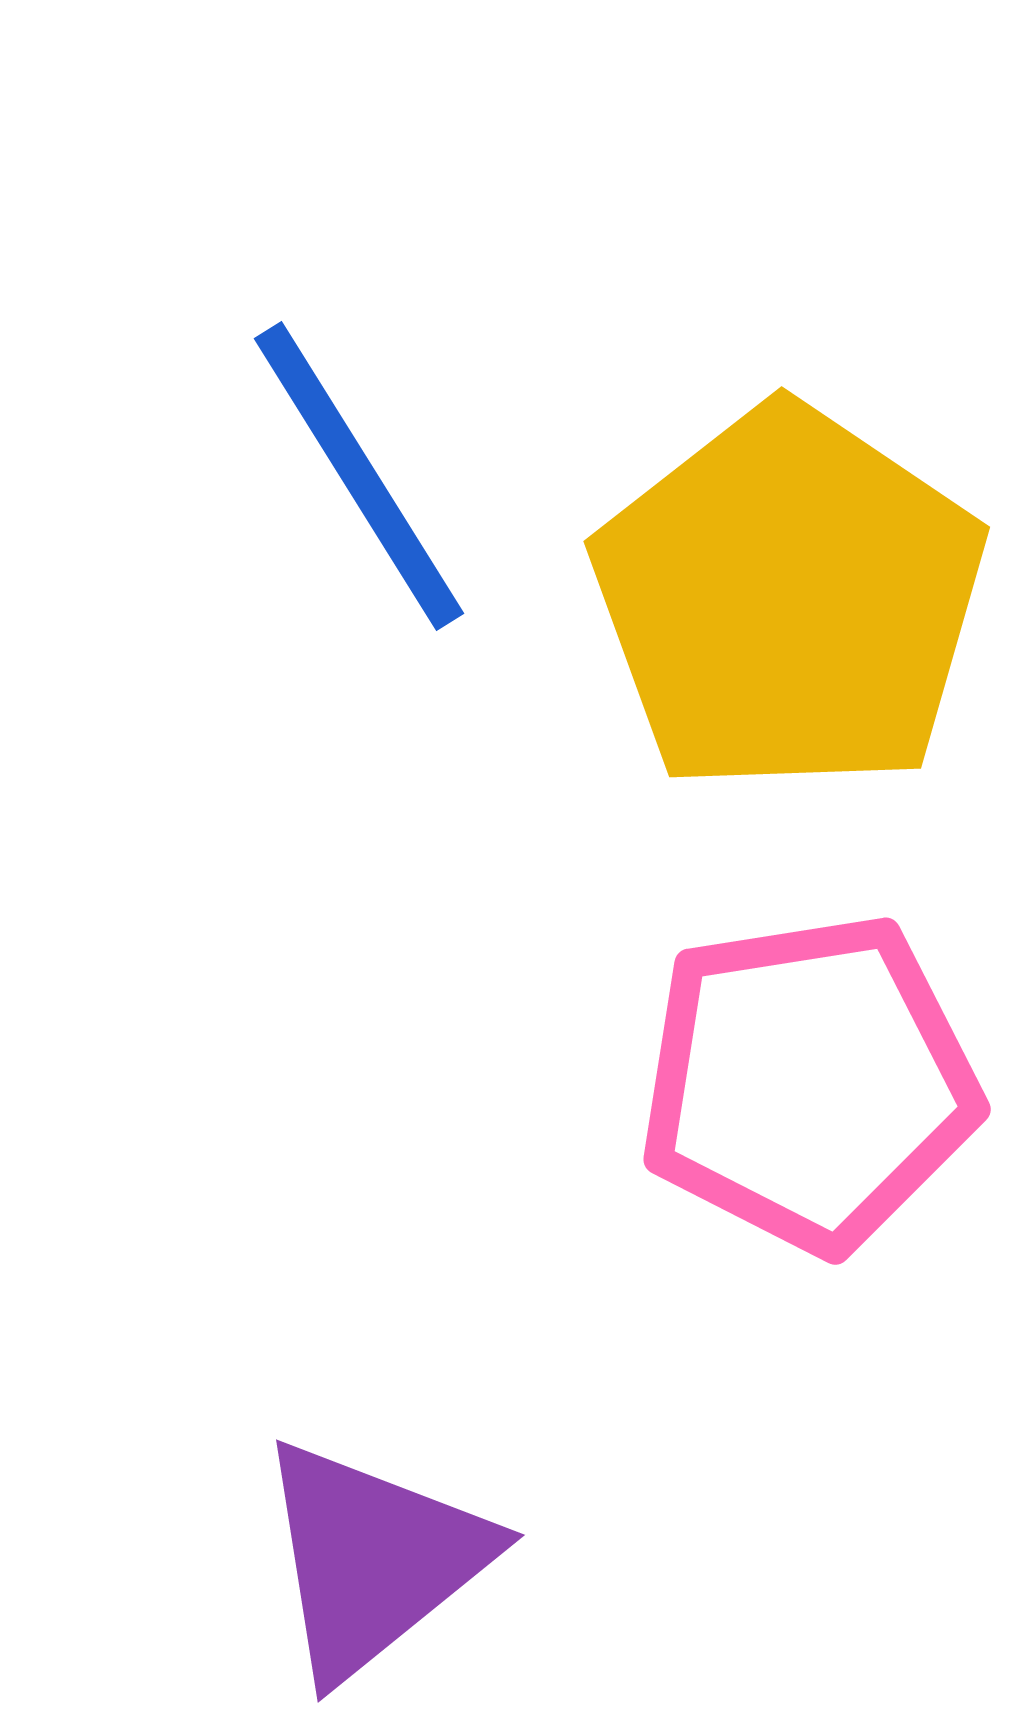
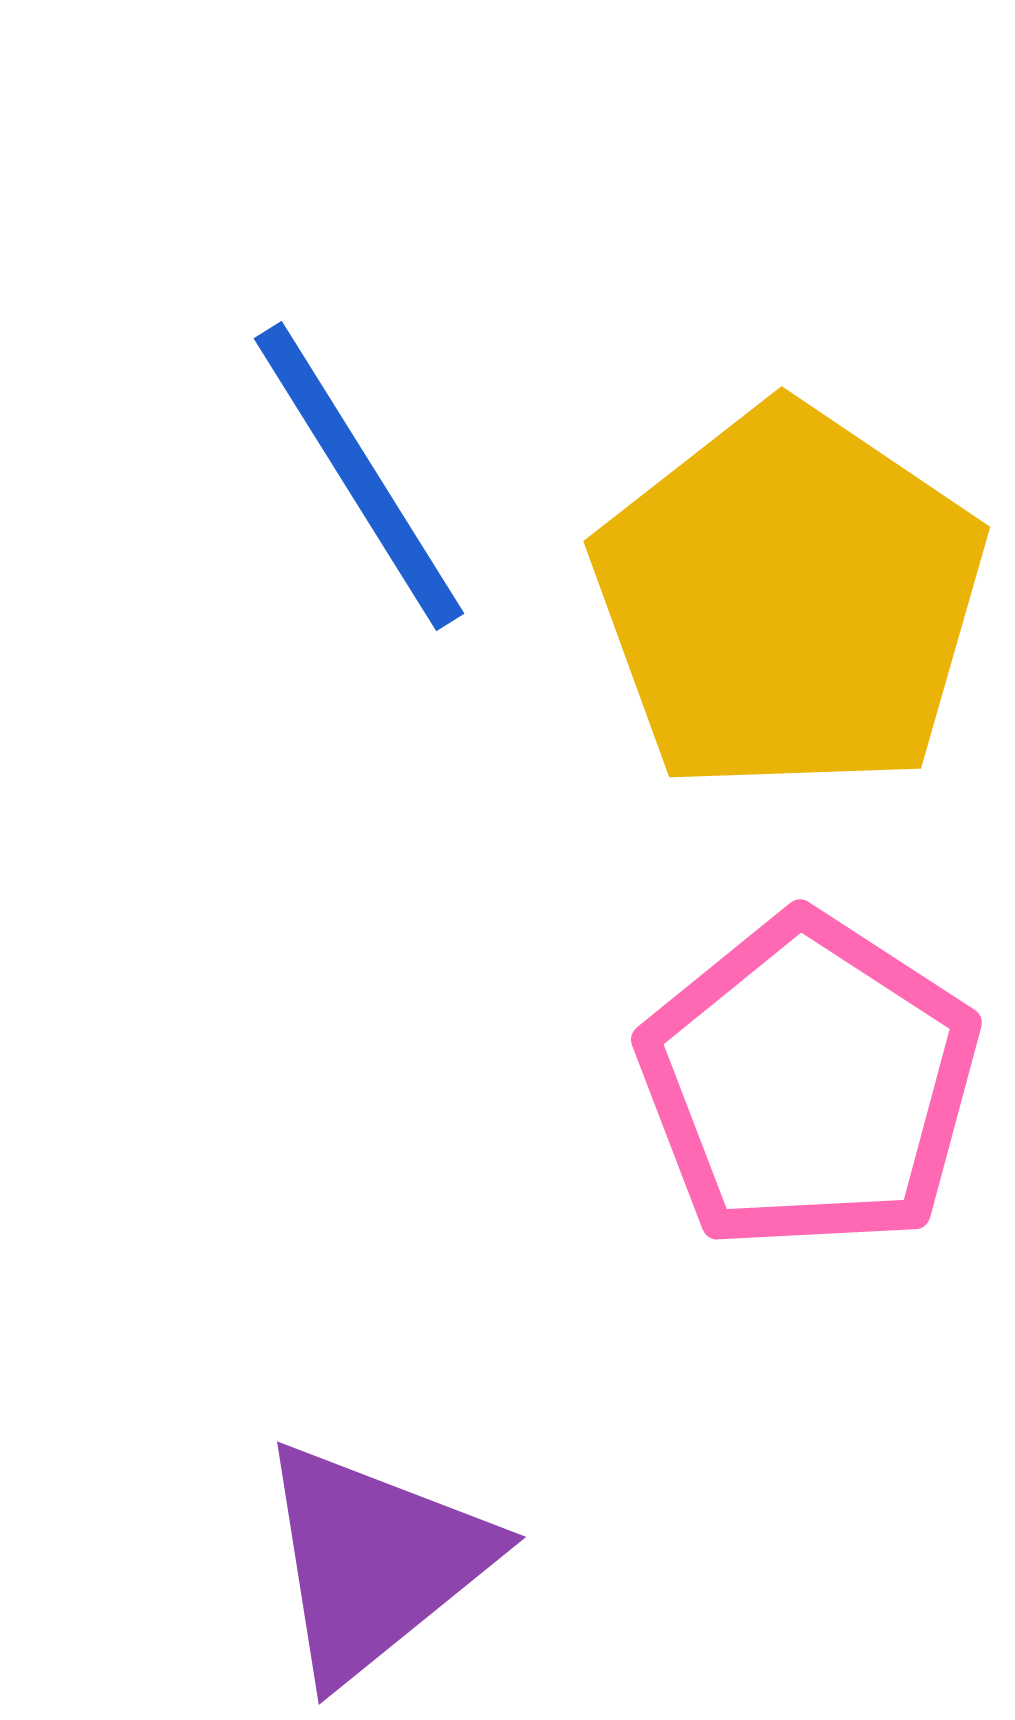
pink pentagon: rotated 30 degrees counterclockwise
purple triangle: moved 1 px right, 2 px down
